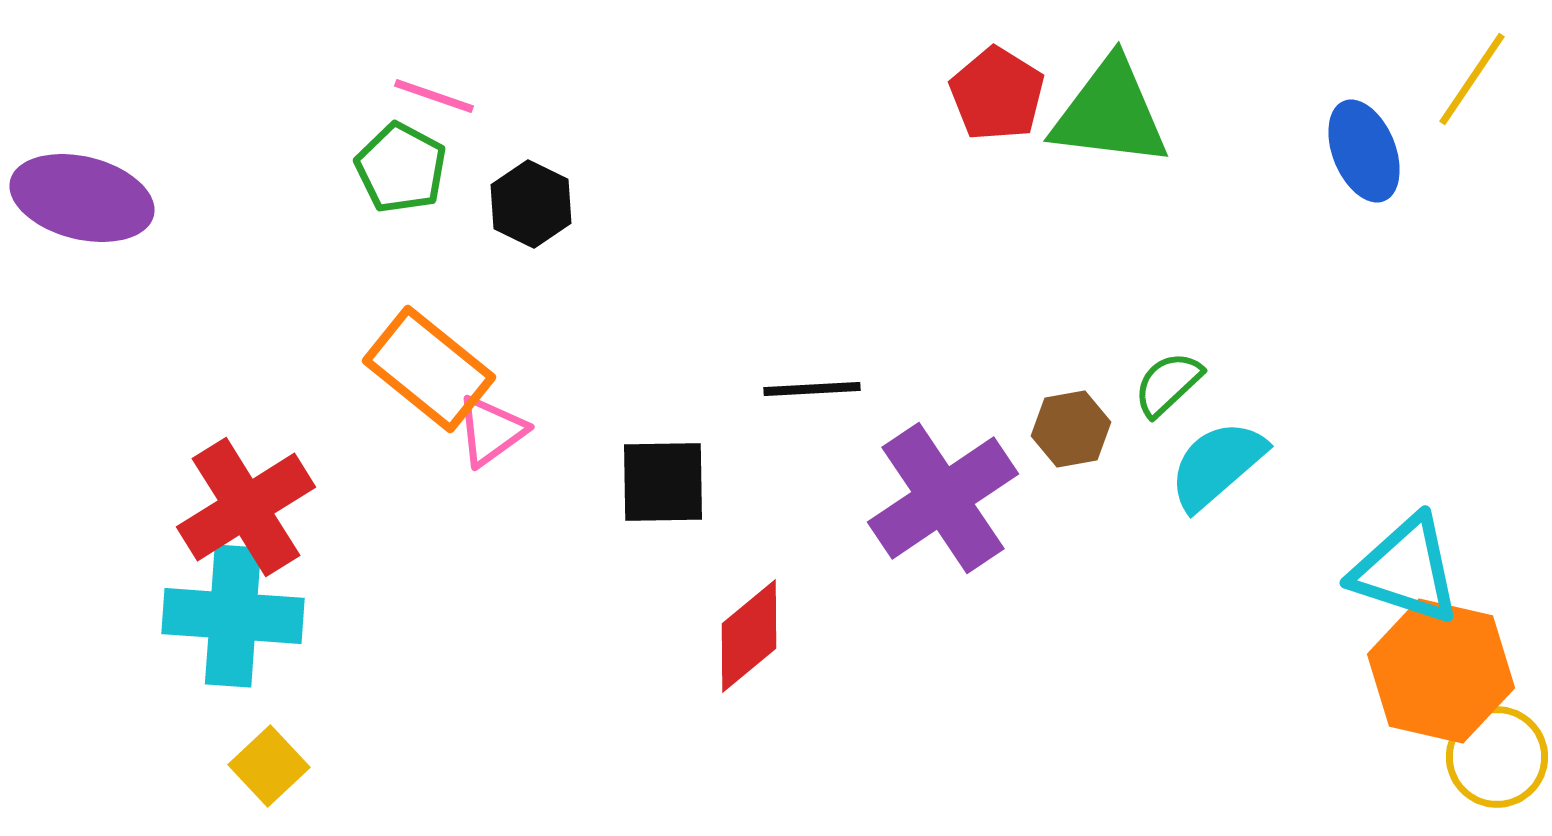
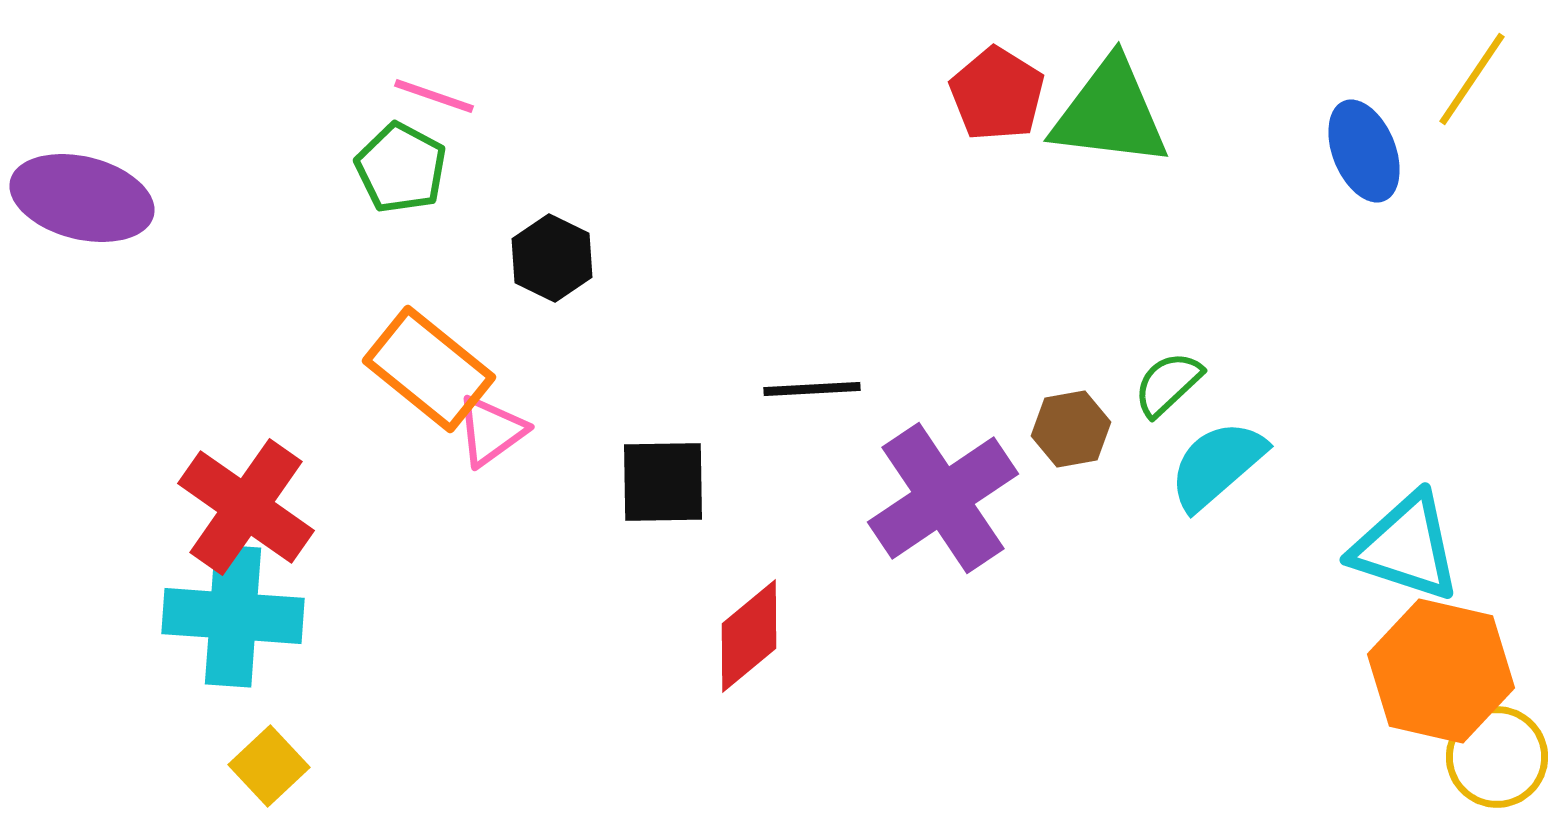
black hexagon: moved 21 px right, 54 px down
red cross: rotated 23 degrees counterclockwise
cyan triangle: moved 23 px up
